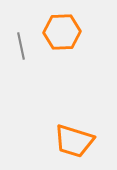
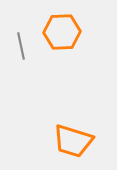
orange trapezoid: moved 1 px left
